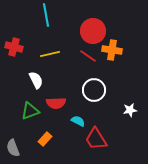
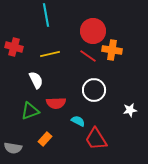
gray semicircle: rotated 60 degrees counterclockwise
